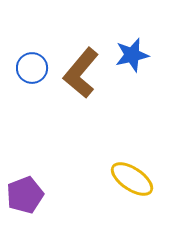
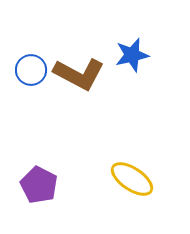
blue circle: moved 1 px left, 2 px down
brown L-shape: moved 2 px left, 1 px down; rotated 102 degrees counterclockwise
purple pentagon: moved 14 px right, 10 px up; rotated 24 degrees counterclockwise
